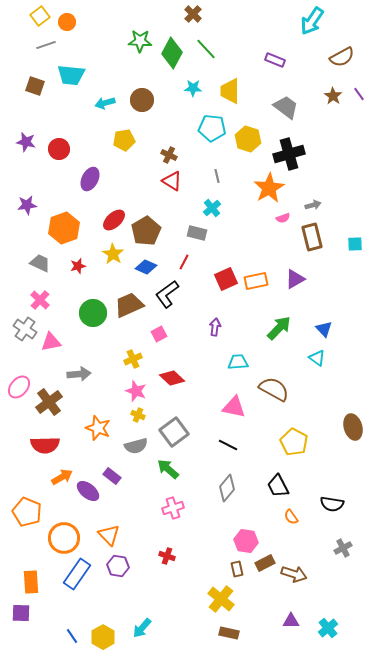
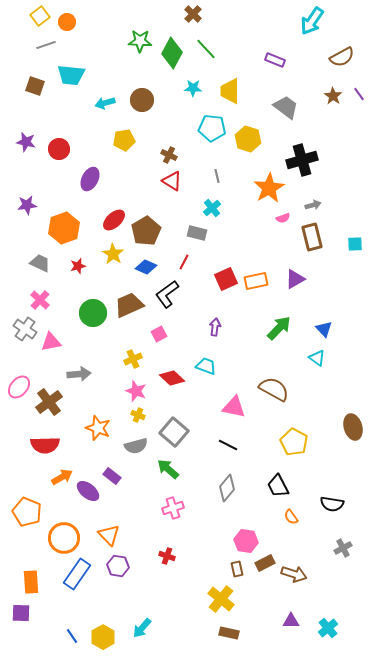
black cross at (289, 154): moved 13 px right, 6 px down
cyan trapezoid at (238, 362): moved 32 px left, 4 px down; rotated 25 degrees clockwise
gray square at (174, 432): rotated 12 degrees counterclockwise
